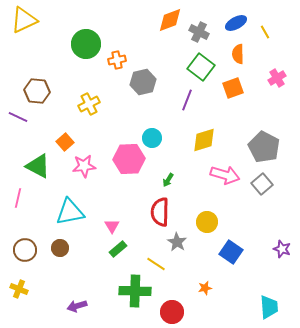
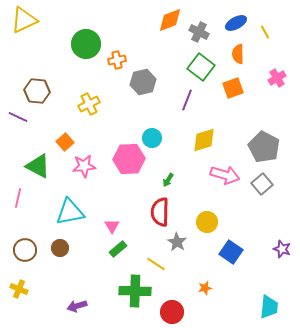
cyan trapezoid at (269, 307): rotated 10 degrees clockwise
